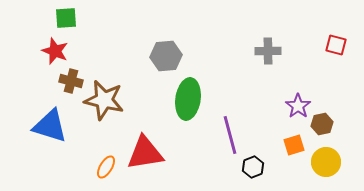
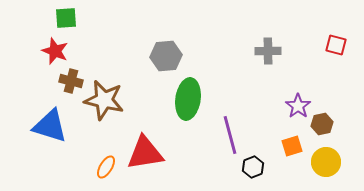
orange square: moved 2 px left, 1 px down
